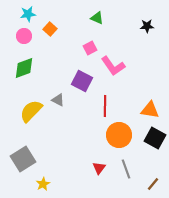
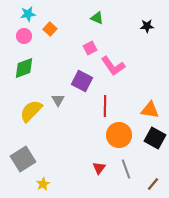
gray triangle: rotated 32 degrees clockwise
